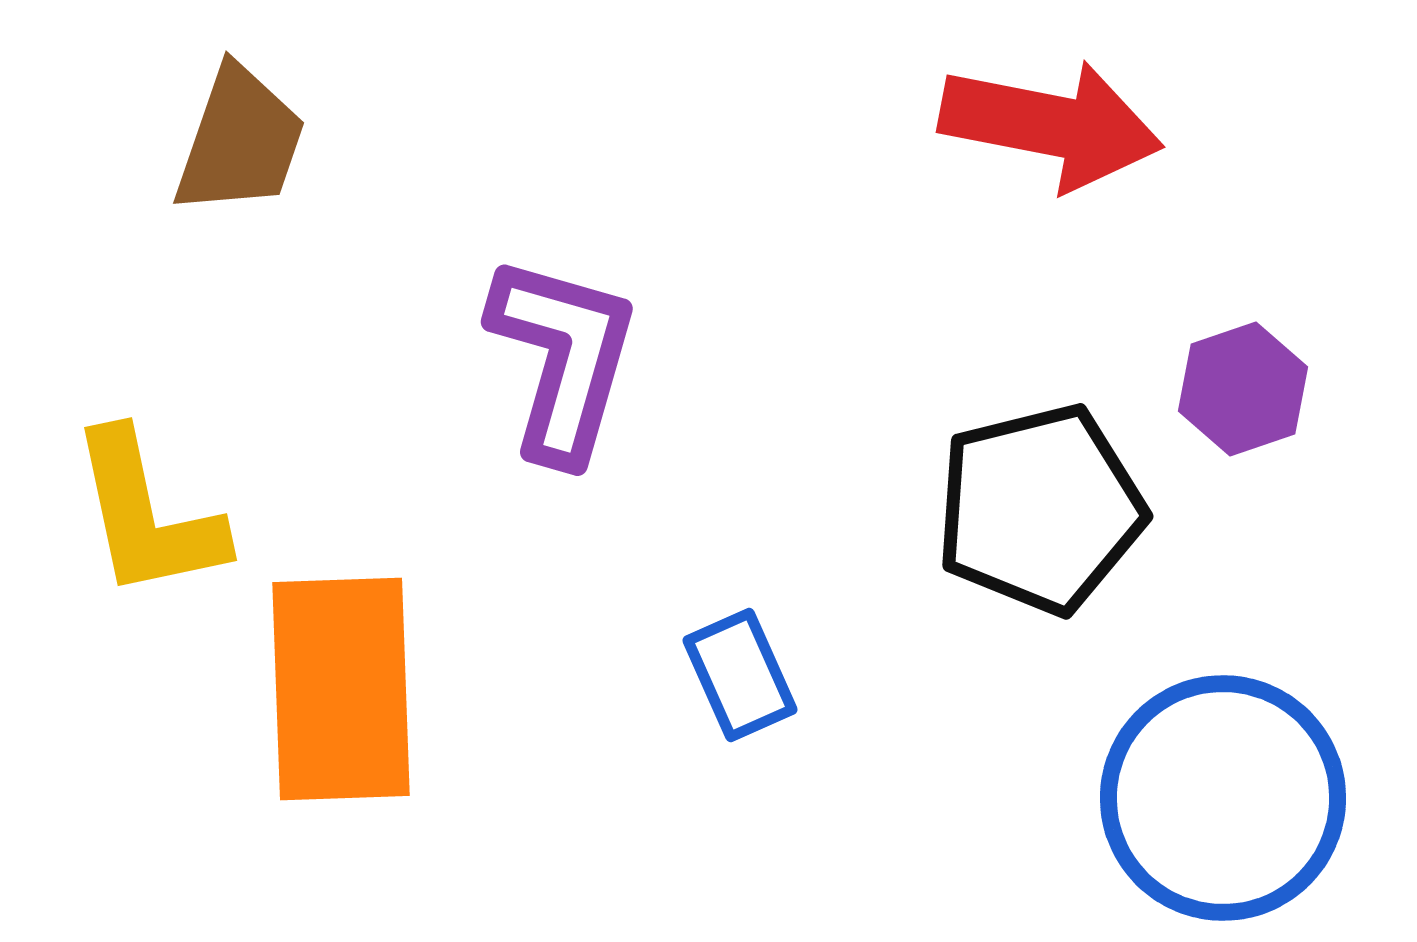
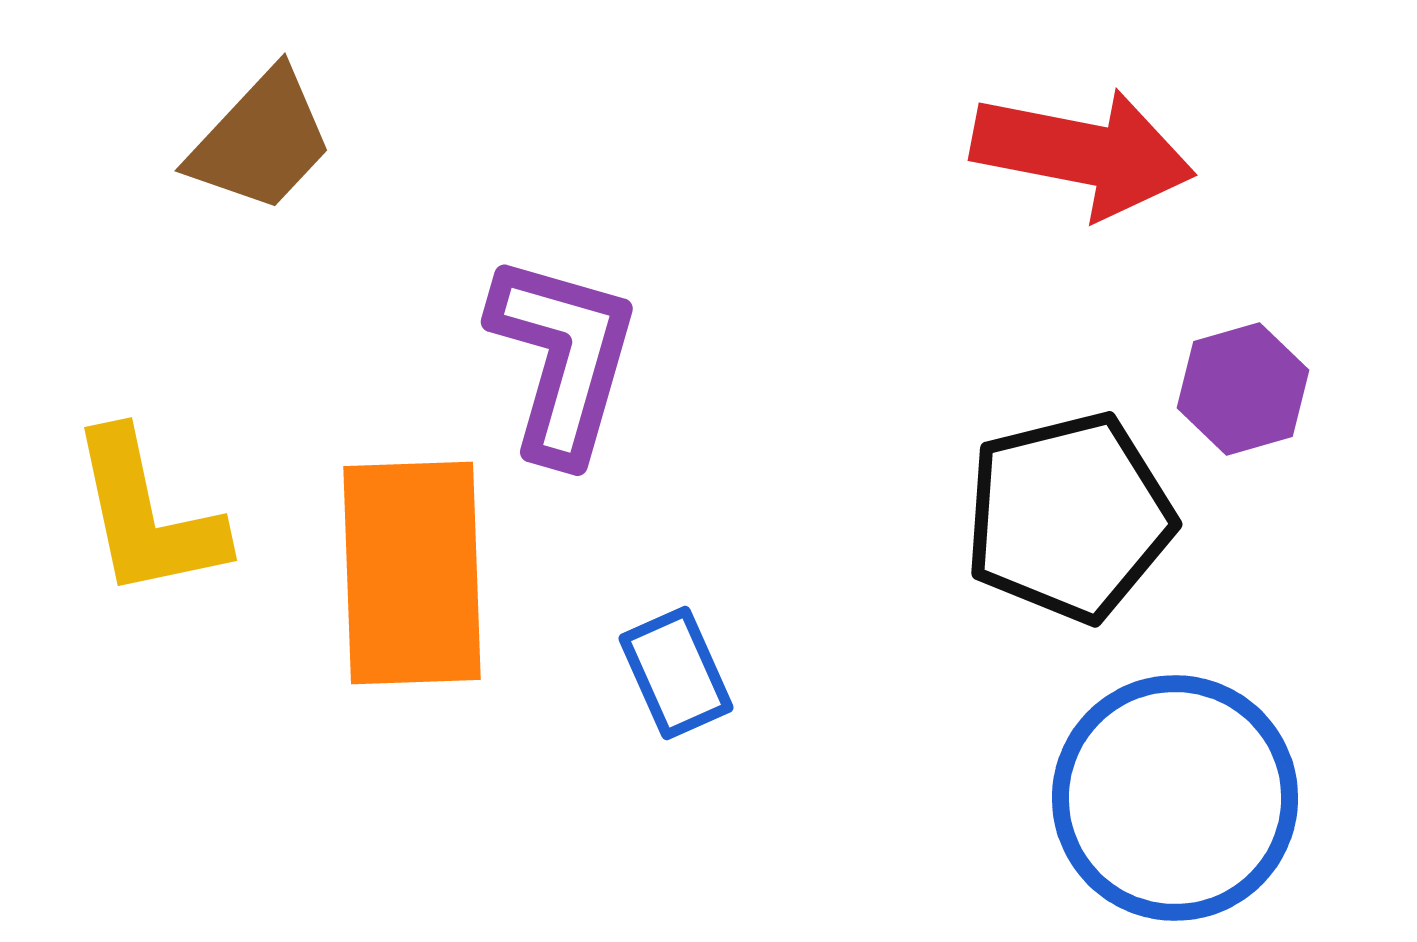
red arrow: moved 32 px right, 28 px down
brown trapezoid: moved 21 px right; rotated 24 degrees clockwise
purple hexagon: rotated 3 degrees clockwise
black pentagon: moved 29 px right, 8 px down
blue rectangle: moved 64 px left, 2 px up
orange rectangle: moved 71 px right, 116 px up
blue circle: moved 48 px left
